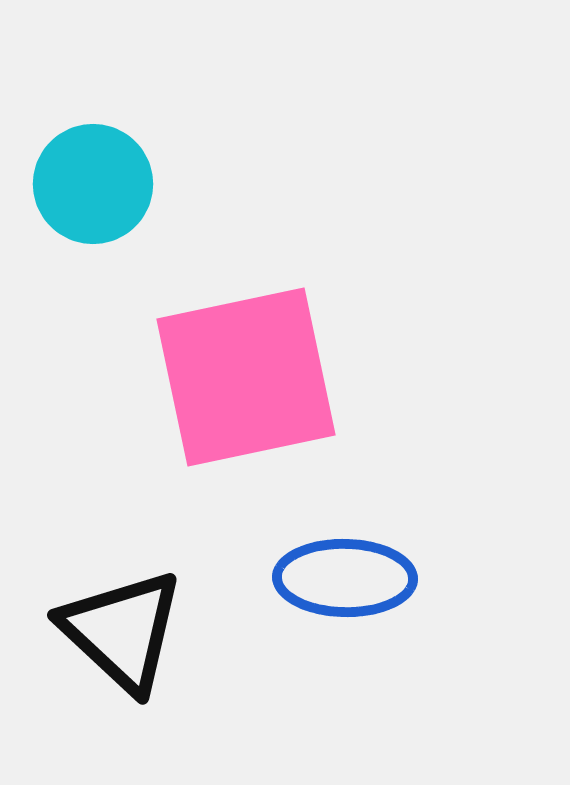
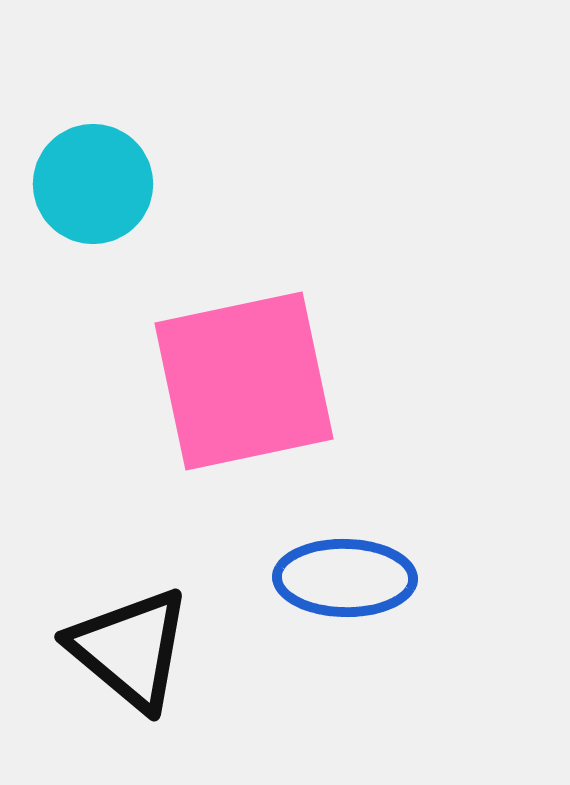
pink square: moved 2 px left, 4 px down
black triangle: moved 8 px right, 18 px down; rotated 3 degrees counterclockwise
